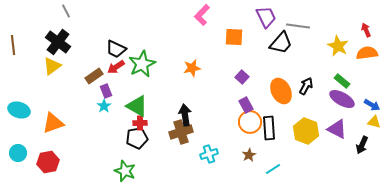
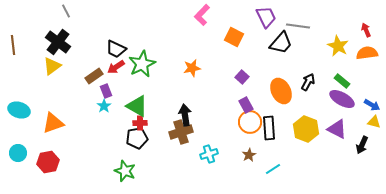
orange square at (234, 37): rotated 24 degrees clockwise
black arrow at (306, 86): moved 2 px right, 4 px up
yellow hexagon at (306, 131): moved 2 px up
